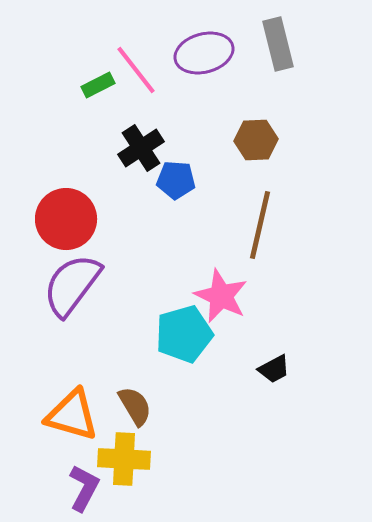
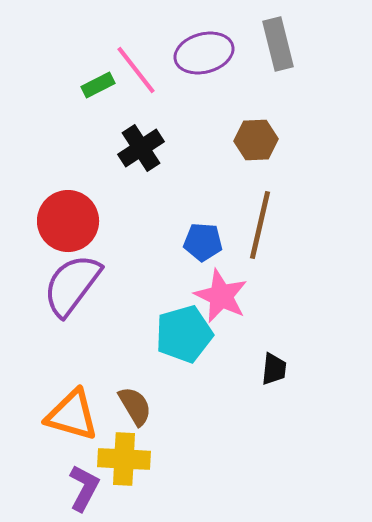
blue pentagon: moved 27 px right, 62 px down
red circle: moved 2 px right, 2 px down
black trapezoid: rotated 56 degrees counterclockwise
